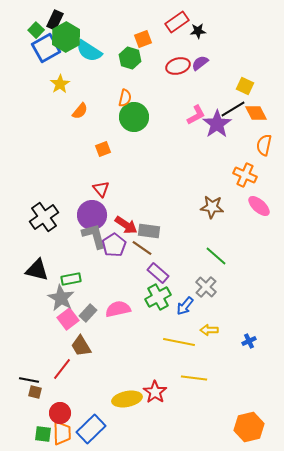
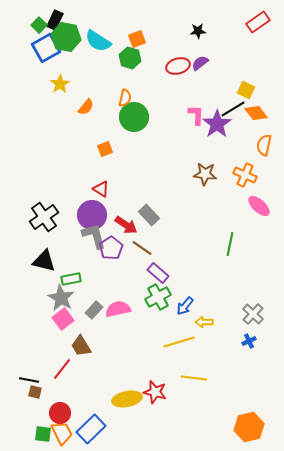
red rectangle at (177, 22): moved 81 px right
green square at (36, 30): moved 3 px right, 5 px up
green hexagon at (66, 37): rotated 20 degrees counterclockwise
orange square at (143, 39): moved 6 px left
cyan semicircle at (89, 51): moved 9 px right, 10 px up
yellow square at (245, 86): moved 1 px right, 4 px down
orange semicircle at (80, 111): moved 6 px right, 4 px up
orange diamond at (256, 113): rotated 10 degrees counterclockwise
pink L-shape at (196, 115): rotated 60 degrees counterclockwise
orange square at (103, 149): moved 2 px right
red triangle at (101, 189): rotated 18 degrees counterclockwise
brown star at (212, 207): moved 7 px left, 33 px up
gray rectangle at (149, 231): moved 16 px up; rotated 40 degrees clockwise
purple pentagon at (114, 245): moved 3 px left, 3 px down
green line at (216, 256): moved 14 px right, 12 px up; rotated 60 degrees clockwise
black triangle at (37, 270): moved 7 px right, 9 px up
gray cross at (206, 287): moved 47 px right, 27 px down
gray rectangle at (88, 313): moved 6 px right, 3 px up
pink square at (68, 319): moved 5 px left
yellow arrow at (209, 330): moved 5 px left, 8 px up
yellow line at (179, 342): rotated 28 degrees counterclockwise
red star at (155, 392): rotated 20 degrees counterclockwise
orange trapezoid at (62, 433): rotated 25 degrees counterclockwise
